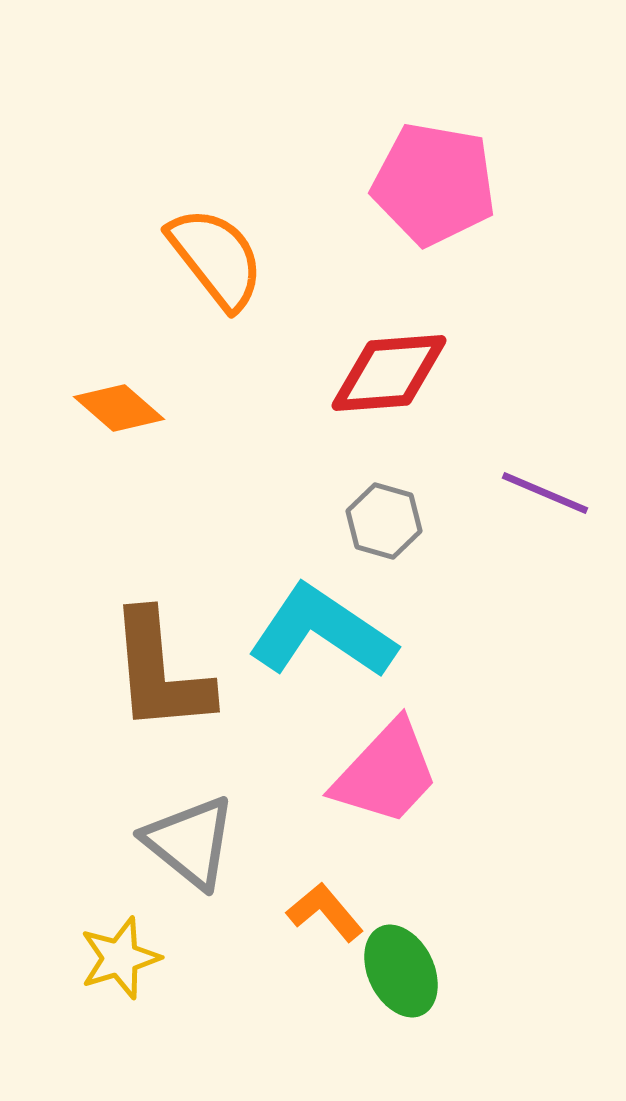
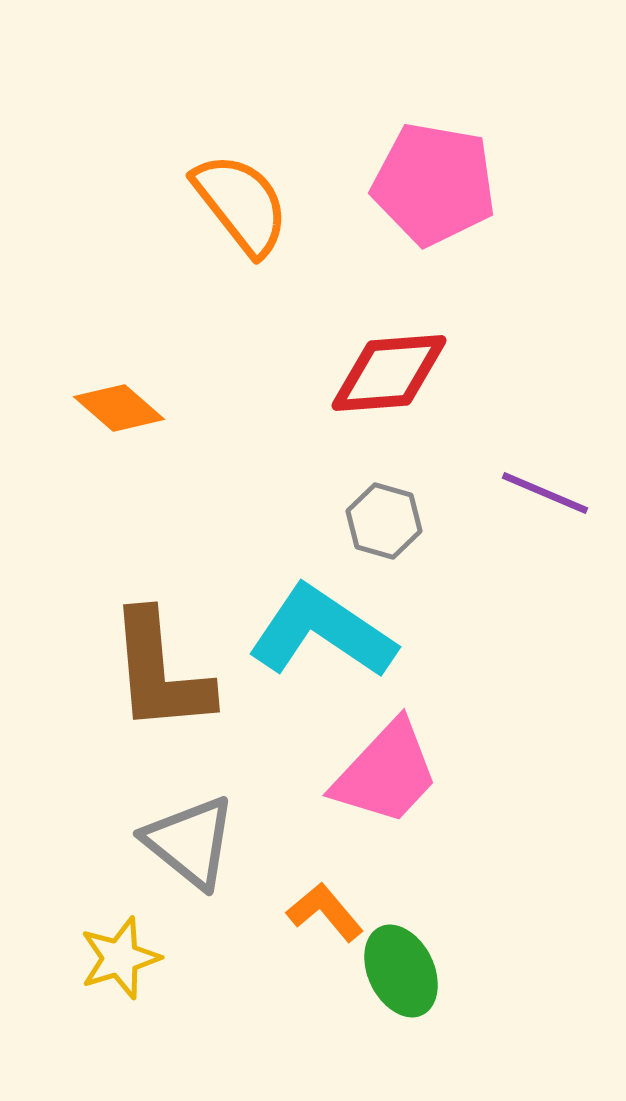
orange semicircle: moved 25 px right, 54 px up
